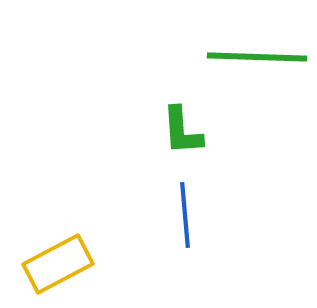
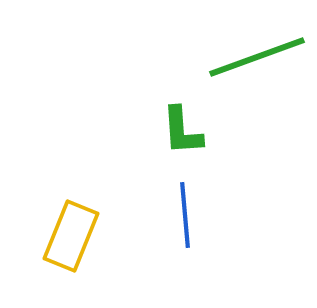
green line: rotated 22 degrees counterclockwise
yellow rectangle: moved 13 px right, 28 px up; rotated 40 degrees counterclockwise
